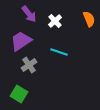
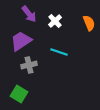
orange semicircle: moved 4 px down
gray cross: rotated 21 degrees clockwise
